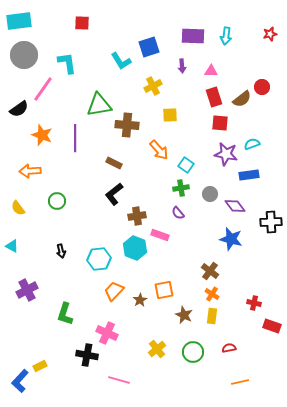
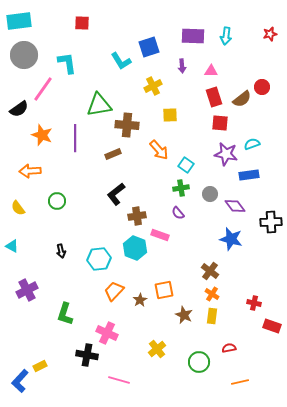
brown rectangle at (114, 163): moved 1 px left, 9 px up; rotated 49 degrees counterclockwise
black L-shape at (114, 194): moved 2 px right
green circle at (193, 352): moved 6 px right, 10 px down
